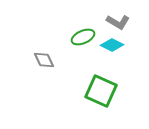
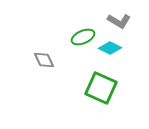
gray L-shape: moved 1 px right, 1 px up
cyan diamond: moved 2 px left, 3 px down
green square: moved 3 px up
